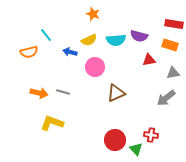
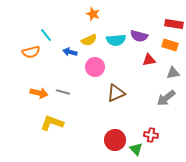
orange semicircle: moved 2 px right
